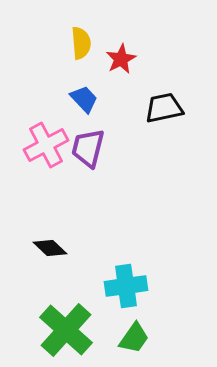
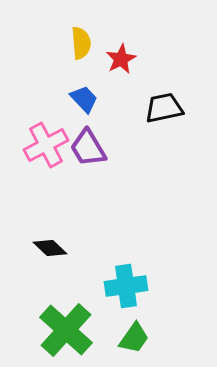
purple trapezoid: rotated 45 degrees counterclockwise
